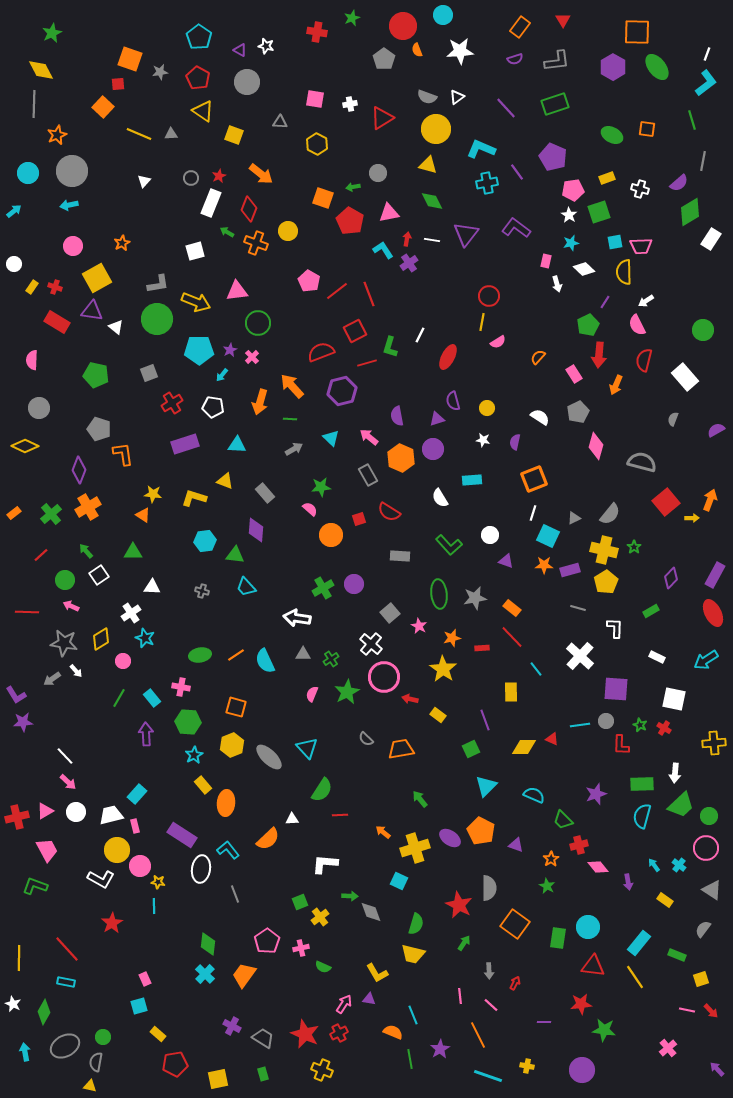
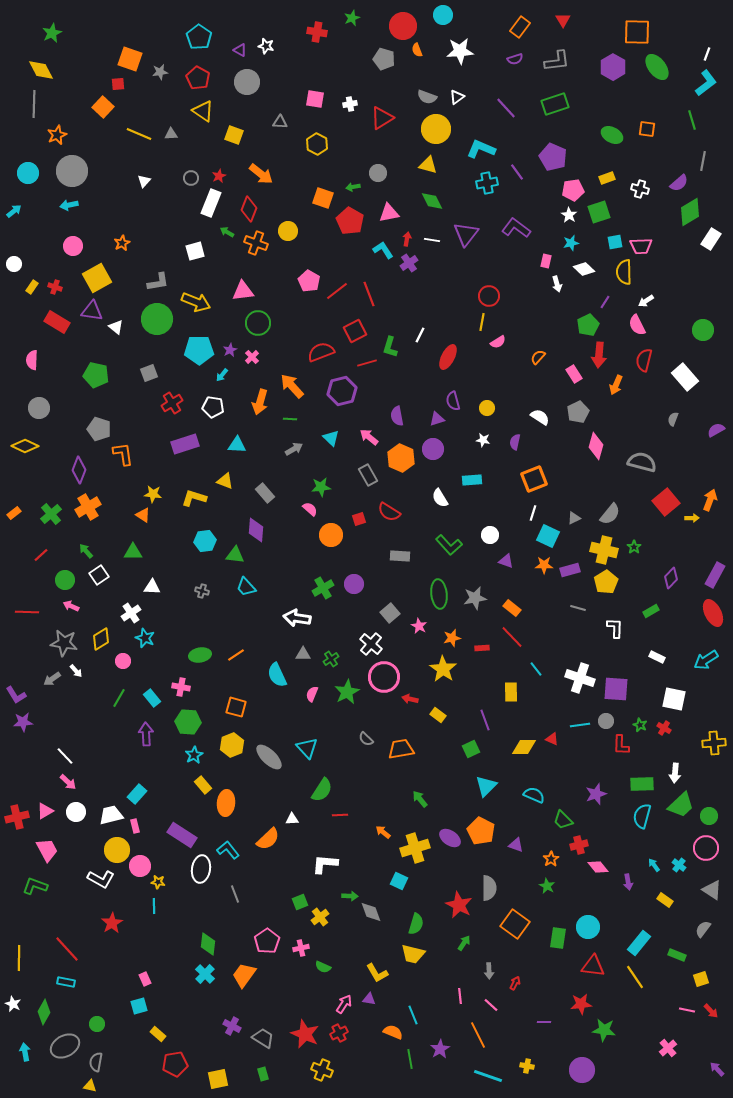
gray pentagon at (384, 59): rotated 20 degrees counterclockwise
gray L-shape at (158, 284): moved 2 px up
pink triangle at (237, 291): moved 6 px right
white cross at (580, 656): moved 22 px down; rotated 24 degrees counterclockwise
cyan semicircle at (265, 661): moved 12 px right, 14 px down
green circle at (103, 1037): moved 6 px left, 13 px up
